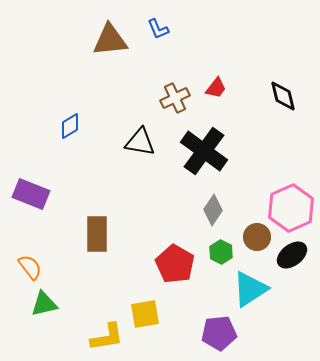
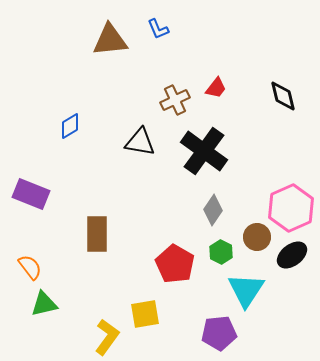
brown cross: moved 2 px down
cyan triangle: moved 4 px left, 1 px down; rotated 24 degrees counterclockwise
yellow L-shape: rotated 45 degrees counterclockwise
